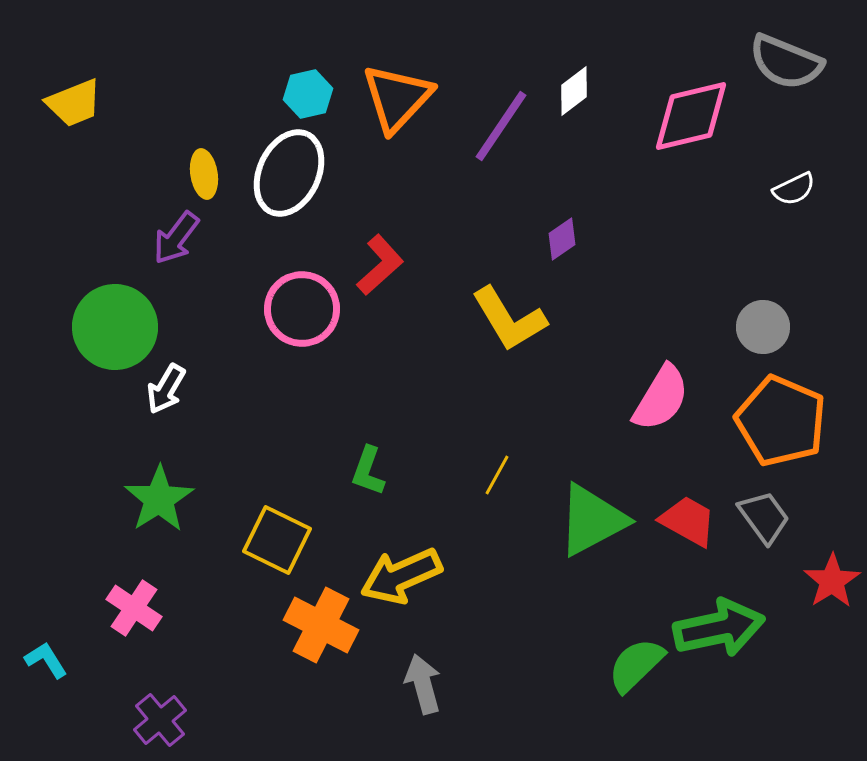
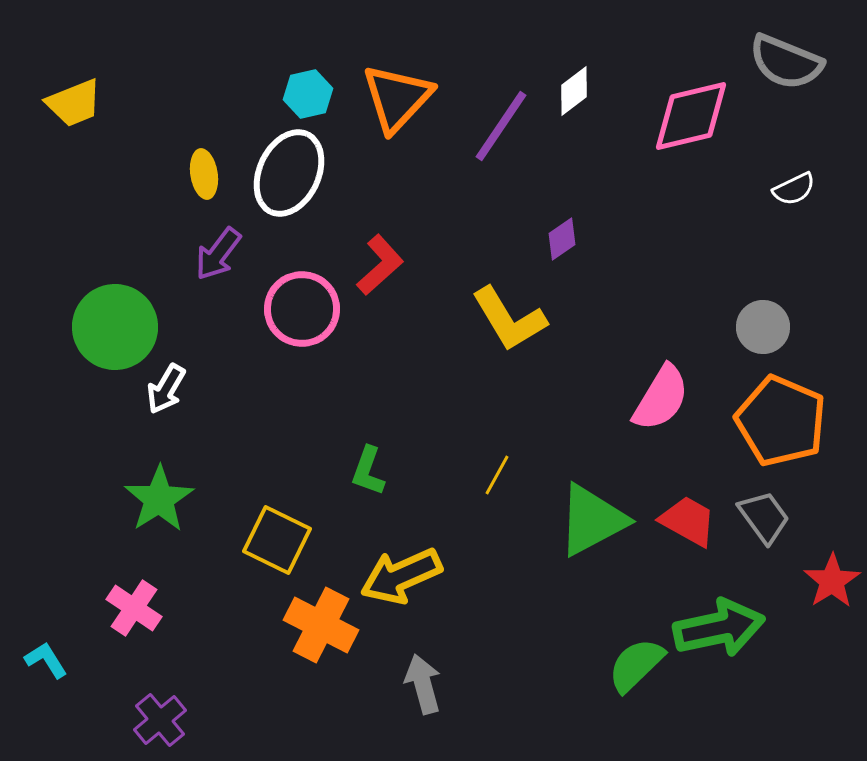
purple arrow: moved 42 px right, 16 px down
